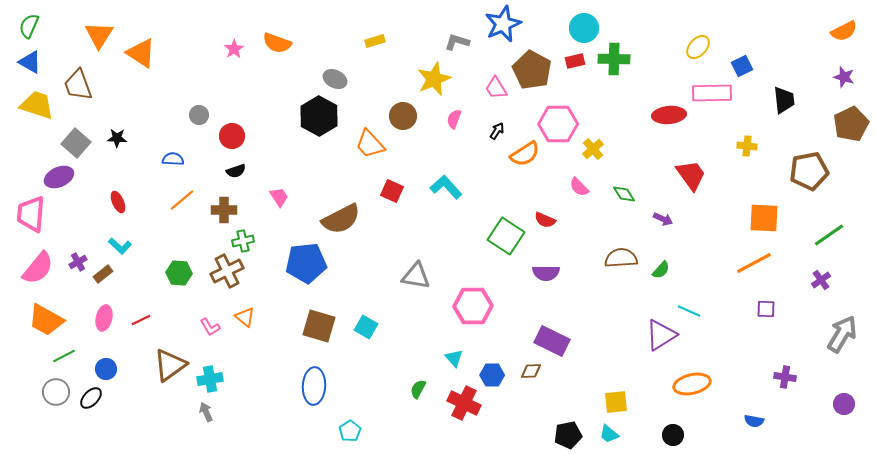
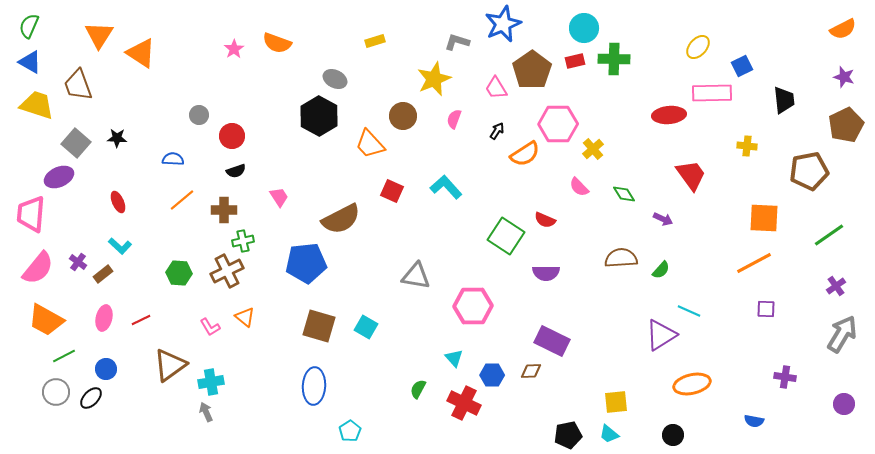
orange semicircle at (844, 31): moved 1 px left, 2 px up
brown pentagon at (532, 70): rotated 9 degrees clockwise
brown pentagon at (851, 124): moved 5 px left, 1 px down
purple cross at (78, 262): rotated 24 degrees counterclockwise
purple cross at (821, 280): moved 15 px right, 6 px down
cyan cross at (210, 379): moved 1 px right, 3 px down
